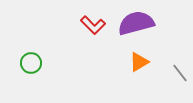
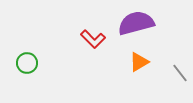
red L-shape: moved 14 px down
green circle: moved 4 px left
